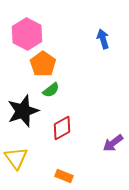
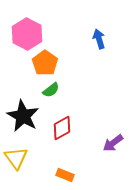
blue arrow: moved 4 px left
orange pentagon: moved 2 px right, 1 px up
black star: moved 5 px down; rotated 24 degrees counterclockwise
orange rectangle: moved 1 px right, 1 px up
